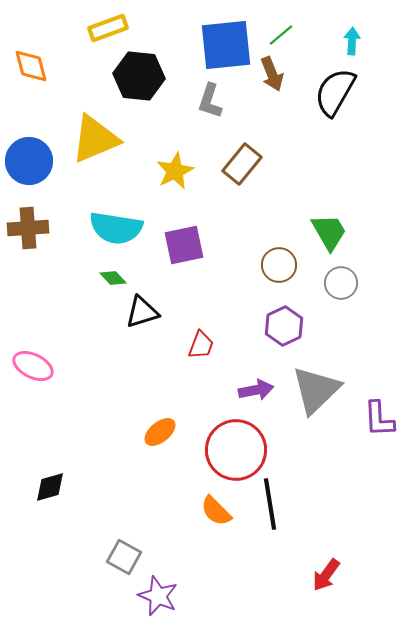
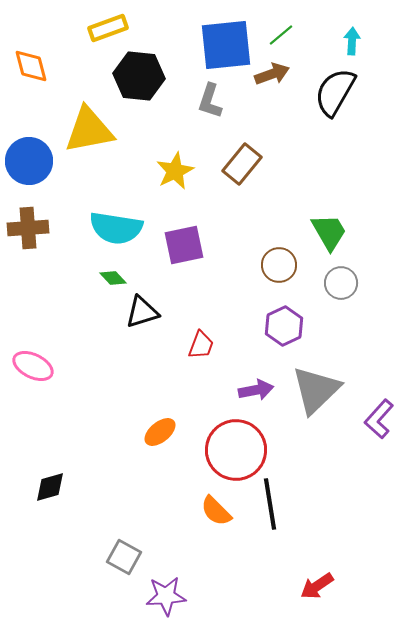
brown arrow: rotated 88 degrees counterclockwise
yellow triangle: moved 6 px left, 9 px up; rotated 12 degrees clockwise
purple L-shape: rotated 45 degrees clockwise
red arrow: moved 9 px left, 11 px down; rotated 20 degrees clockwise
purple star: moved 8 px right; rotated 27 degrees counterclockwise
